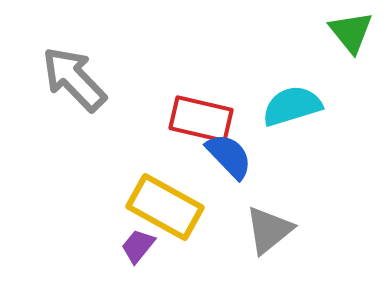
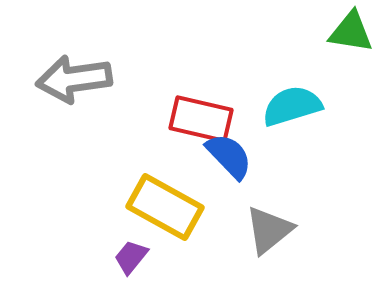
green triangle: rotated 42 degrees counterclockwise
gray arrow: rotated 54 degrees counterclockwise
purple trapezoid: moved 7 px left, 11 px down
